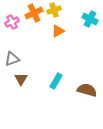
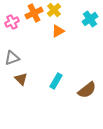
yellow cross: rotated 24 degrees counterclockwise
cyan cross: rotated 28 degrees clockwise
gray triangle: moved 1 px up
brown triangle: rotated 16 degrees counterclockwise
brown semicircle: rotated 126 degrees clockwise
